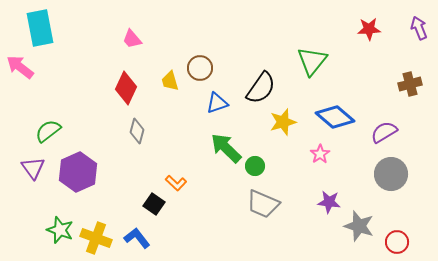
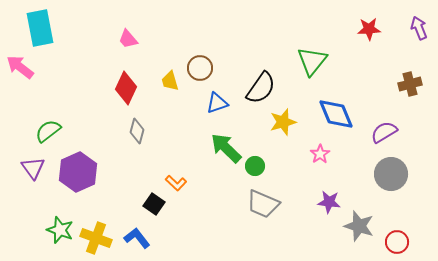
pink trapezoid: moved 4 px left
blue diamond: moved 1 px right, 3 px up; rotated 27 degrees clockwise
